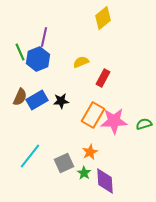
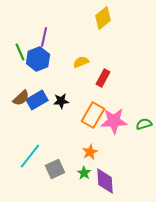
brown semicircle: moved 1 px right, 1 px down; rotated 24 degrees clockwise
gray square: moved 9 px left, 6 px down
